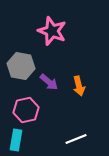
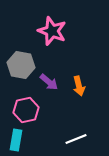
gray hexagon: moved 1 px up
